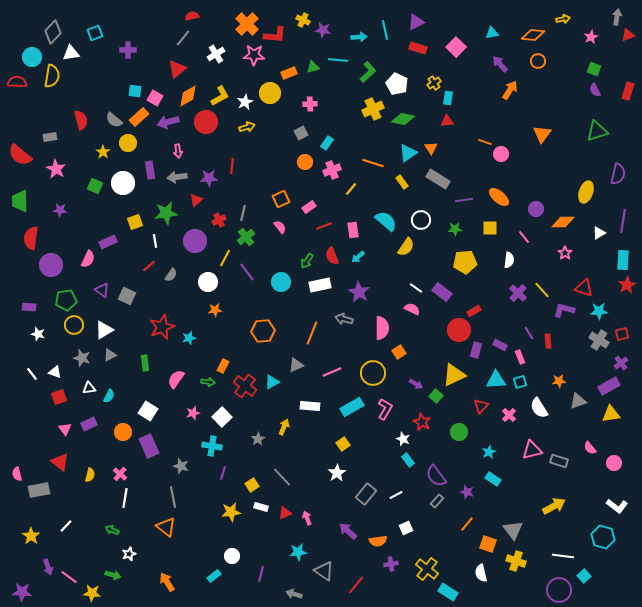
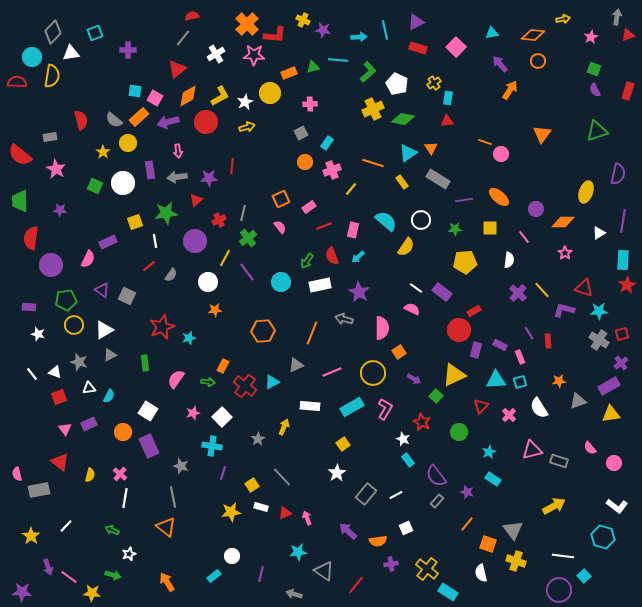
pink rectangle at (353, 230): rotated 21 degrees clockwise
green cross at (246, 237): moved 2 px right, 1 px down
gray star at (82, 358): moved 3 px left, 4 px down
purple arrow at (416, 384): moved 2 px left, 5 px up
